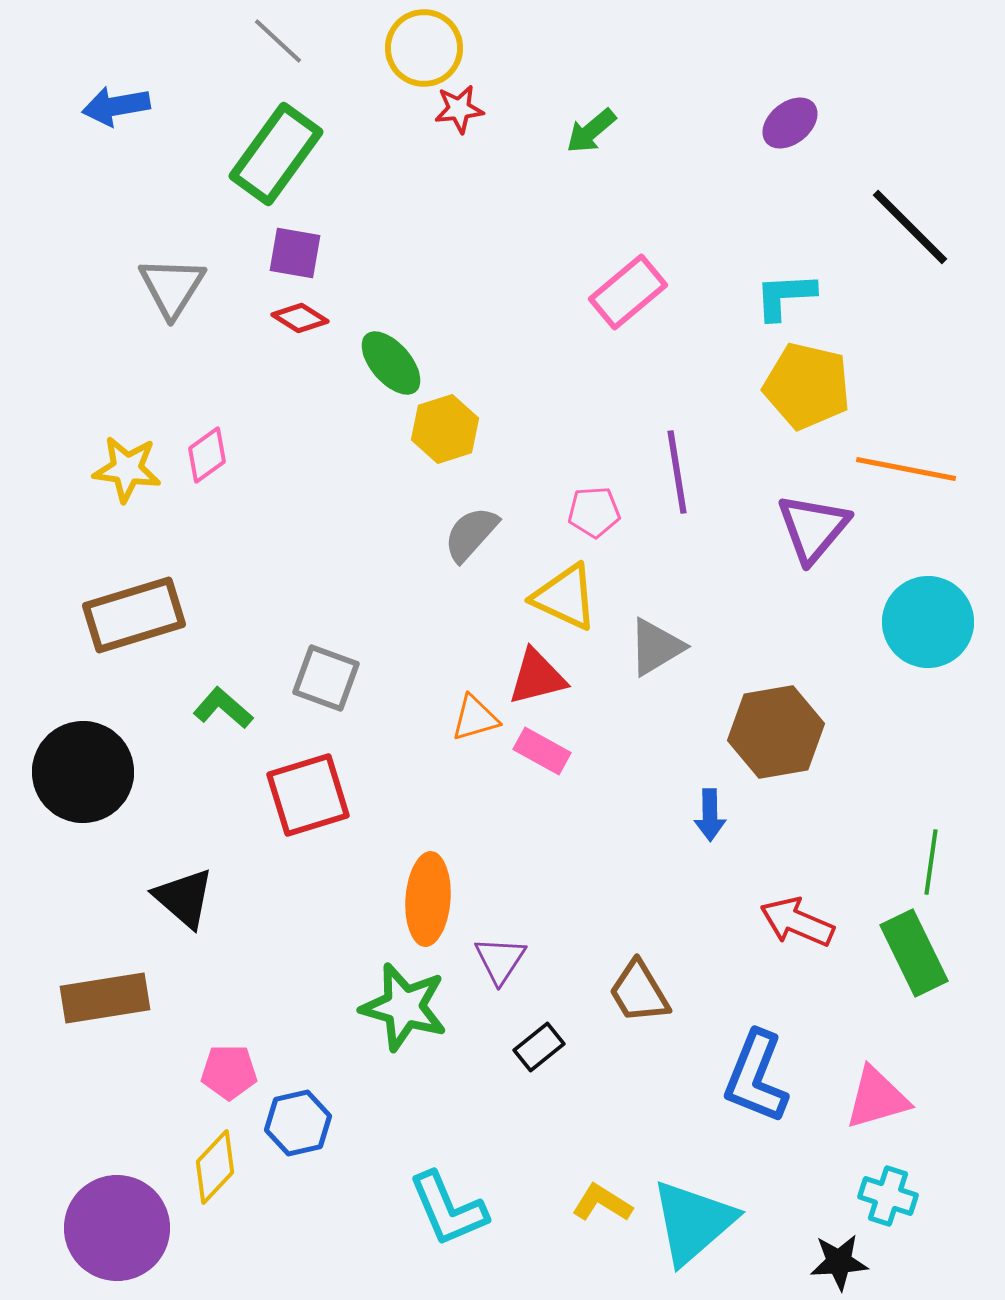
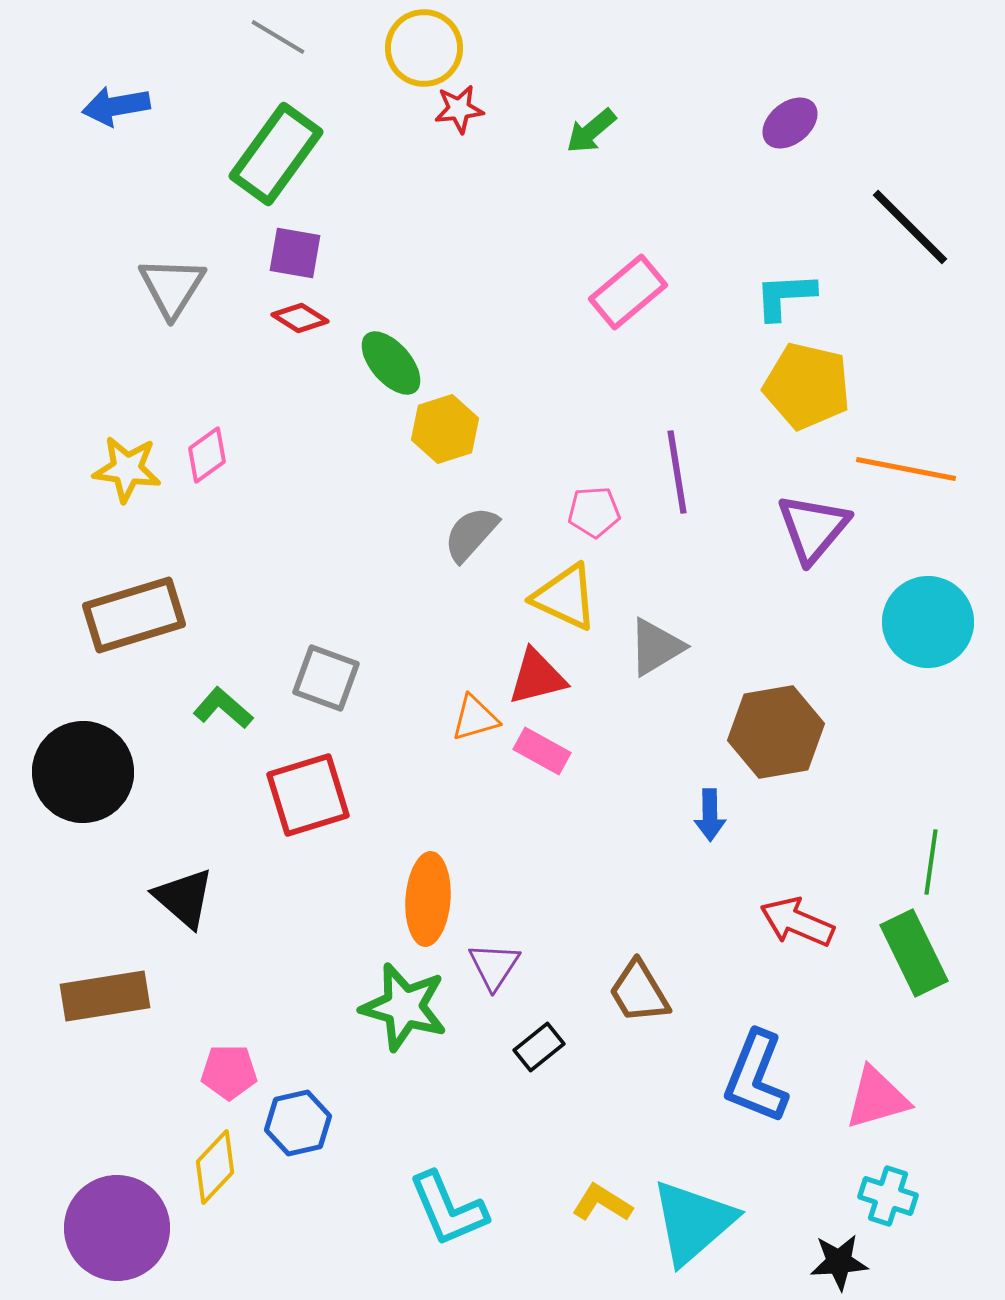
gray line at (278, 41): moved 4 px up; rotated 12 degrees counterclockwise
purple triangle at (500, 960): moved 6 px left, 6 px down
brown rectangle at (105, 998): moved 2 px up
